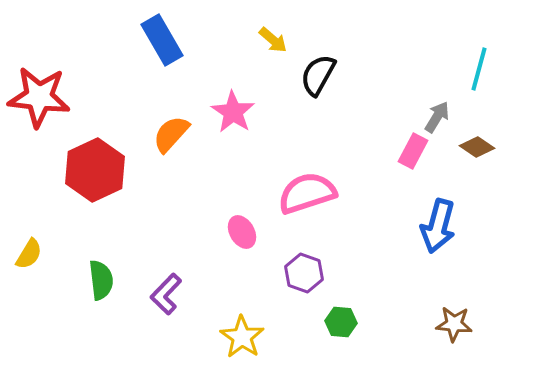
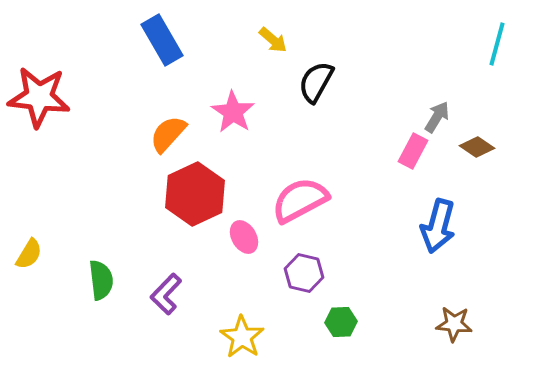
cyan line: moved 18 px right, 25 px up
black semicircle: moved 2 px left, 7 px down
orange semicircle: moved 3 px left
red hexagon: moved 100 px right, 24 px down
pink semicircle: moved 7 px left, 7 px down; rotated 10 degrees counterclockwise
pink ellipse: moved 2 px right, 5 px down
purple hexagon: rotated 6 degrees counterclockwise
green hexagon: rotated 8 degrees counterclockwise
